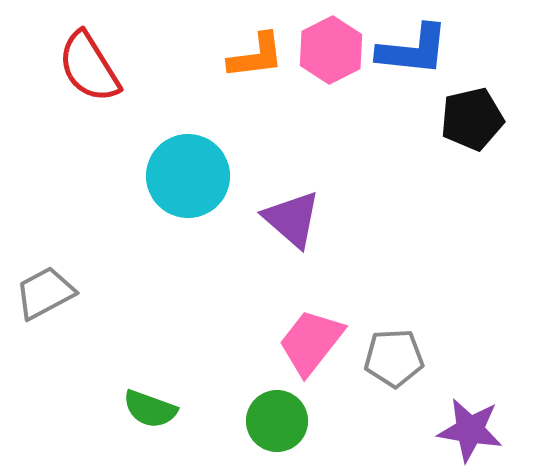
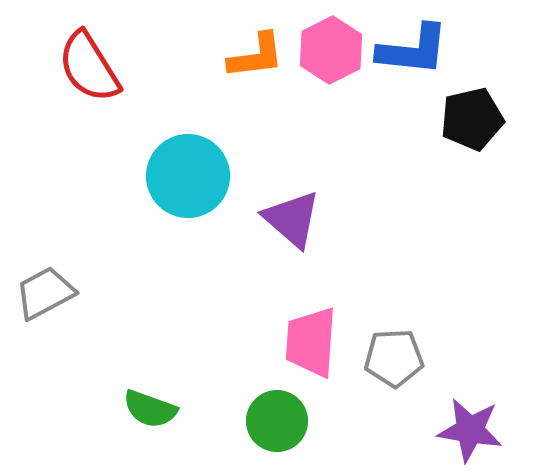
pink trapezoid: rotated 34 degrees counterclockwise
